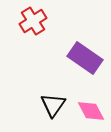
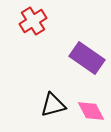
purple rectangle: moved 2 px right
black triangle: rotated 40 degrees clockwise
